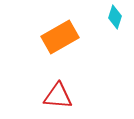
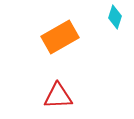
red triangle: rotated 8 degrees counterclockwise
